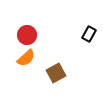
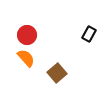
orange semicircle: rotated 90 degrees counterclockwise
brown square: moved 1 px right; rotated 12 degrees counterclockwise
